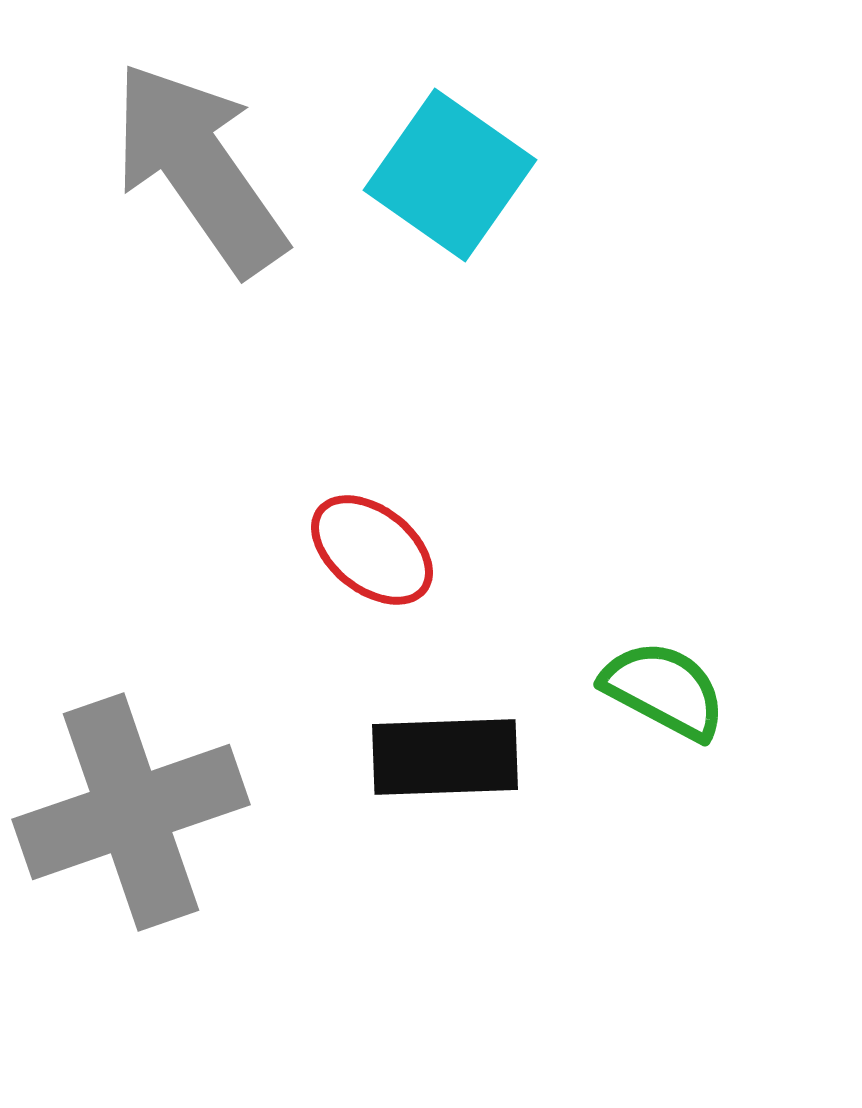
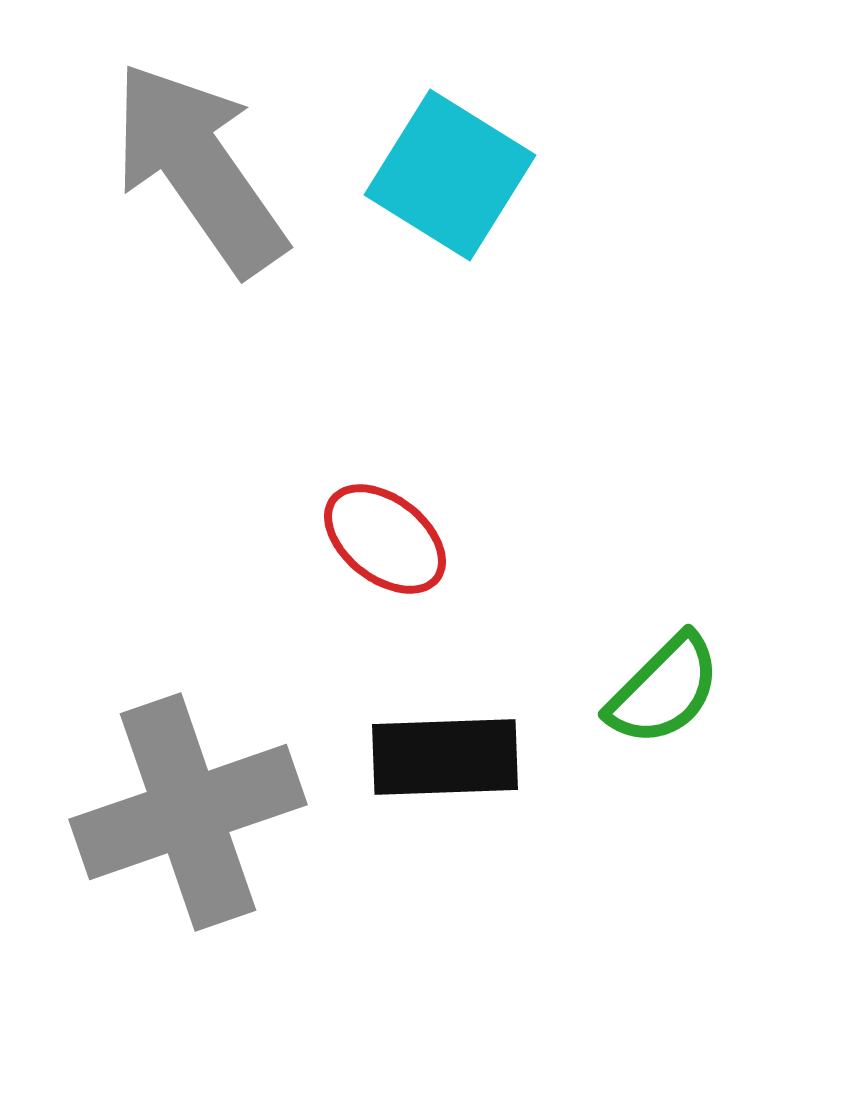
cyan square: rotated 3 degrees counterclockwise
red ellipse: moved 13 px right, 11 px up
green semicircle: rotated 107 degrees clockwise
gray cross: moved 57 px right
